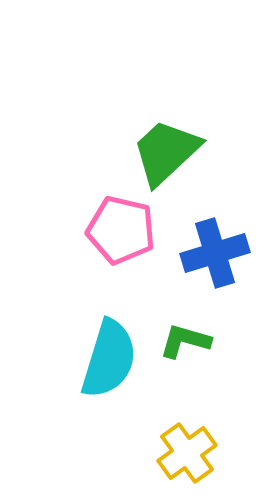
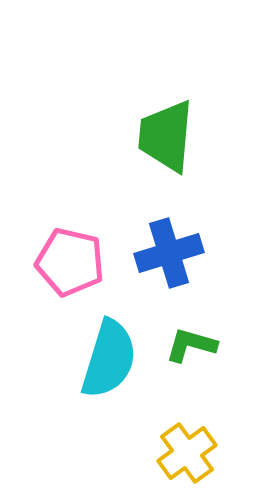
green trapezoid: moved 16 px up; rotated 42 degrees counterclockwise
pink pentagon: moved 51 px left, 32 px down
blue cross: moved 46 px left
green L-shape: moved 6 px right, 4 px down
